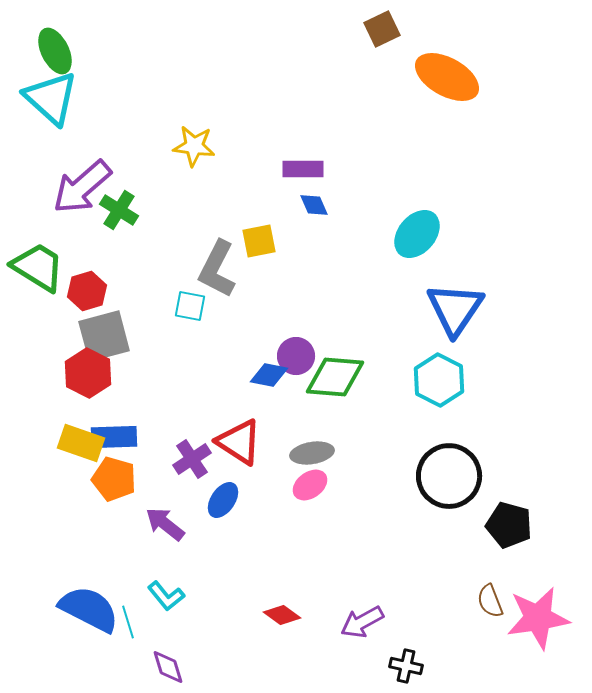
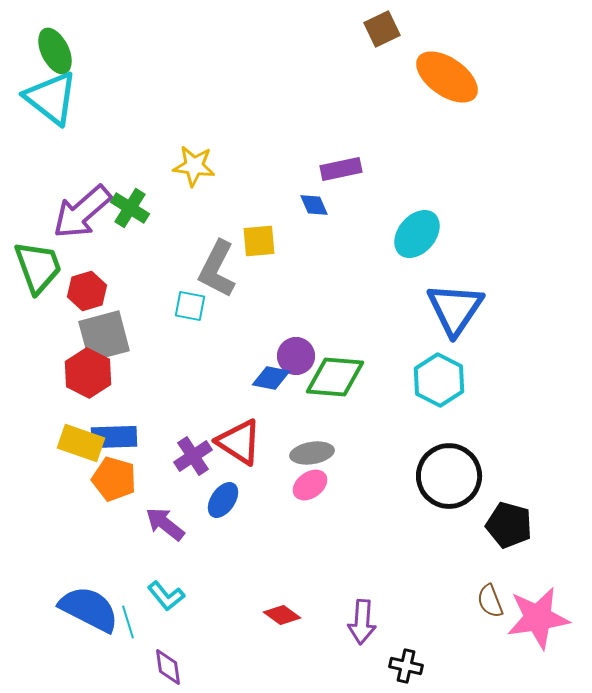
orange ellipse at (447, 77): rotated 6 degrees clockwise
cyan triangle at (51, 98): rotated 4 degrees counterclockwise
yellow star at (194, 146): moved 20 px down
purple rectangle at (303, 169): moved 38 px right; rotated 12 degrees counterclockwise
purple arrow at (82, 187): moved 25 px down
green cross at (119, 210): moved 11 px right, 2 px up
yellow square at (259, 241): rotated 6 degrees clockwise
green trapezoid at (38, 267): rotated 38 degrees clockwise
blue diamond at (269, 375): moved 2 px right, 3 px down
purple cross at (192, 459): moved 1 px right, 3 px up
purple arrow at (362, 622): rotated 57 degrees counterclockwise
purple diamond at (168, 667): rotated 9 degrees clockwise
